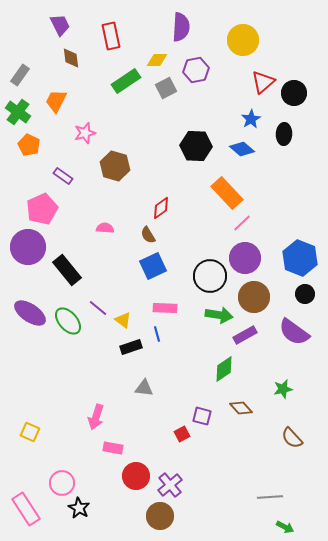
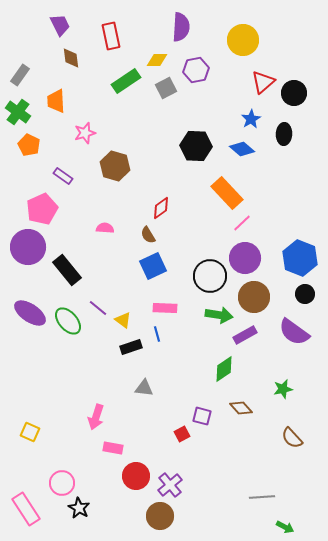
orange trapezoid at (56, 101): rotated 30 degrees counterclockwise
gray line at (270, 497): moved 8 px left
